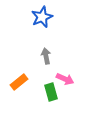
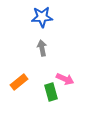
blue star: rotated 20 degrees clockwise
gray arrow: moved 4 px left, 8 px up
